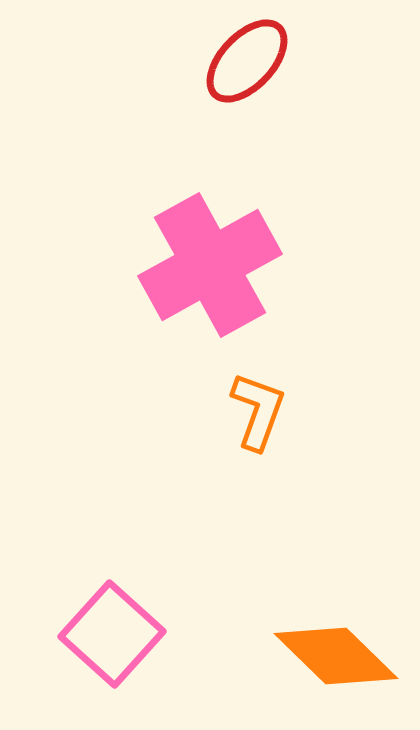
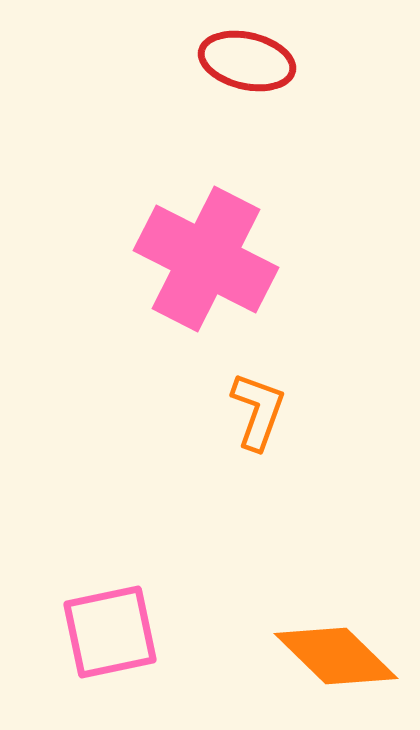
red ellipse: rotated 60 degrees clockwise
pink cross: moved 4 px left, 6 px up; rotated 34 degrees counterclockwise
pink square: moved 2 px left, 2 px up; rotated 36 degrees clockwise
